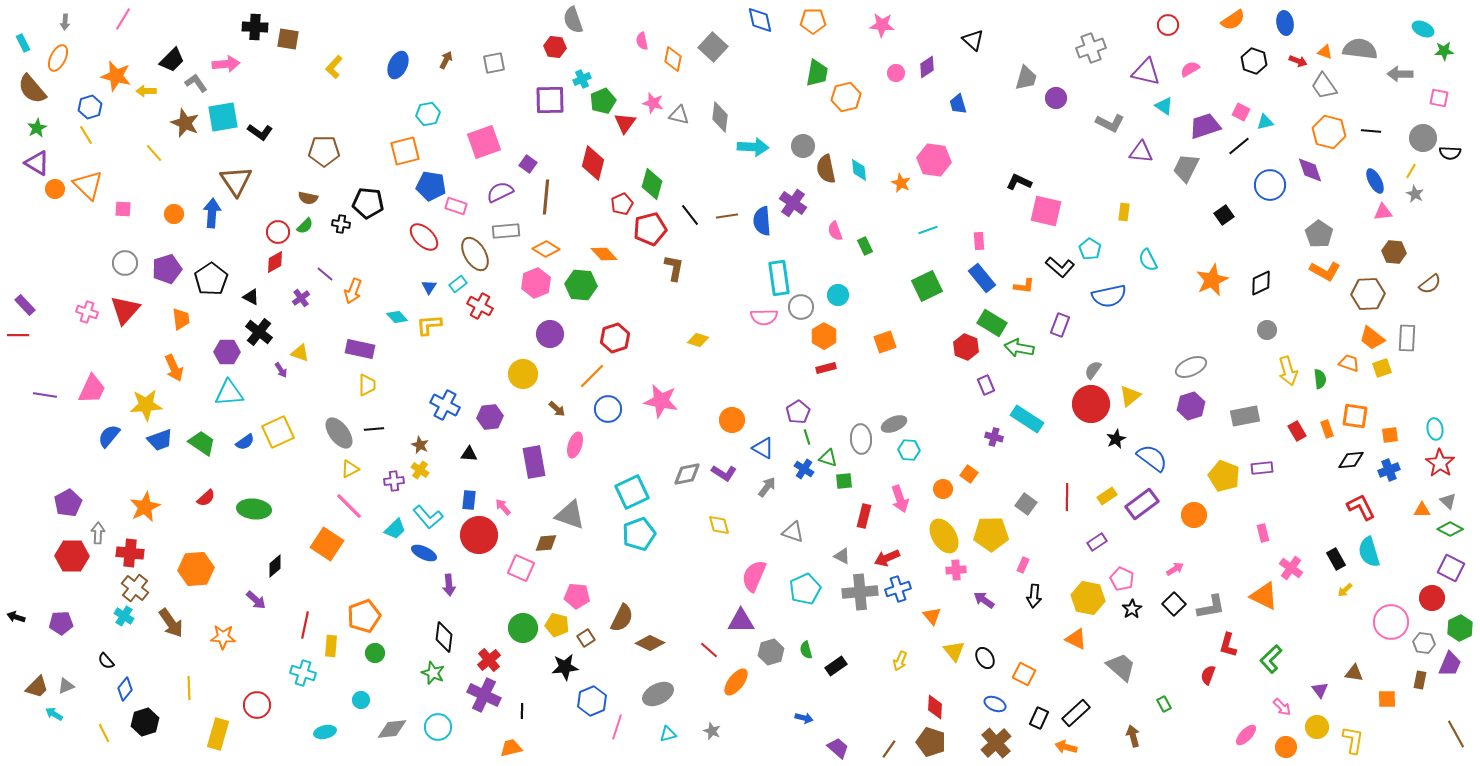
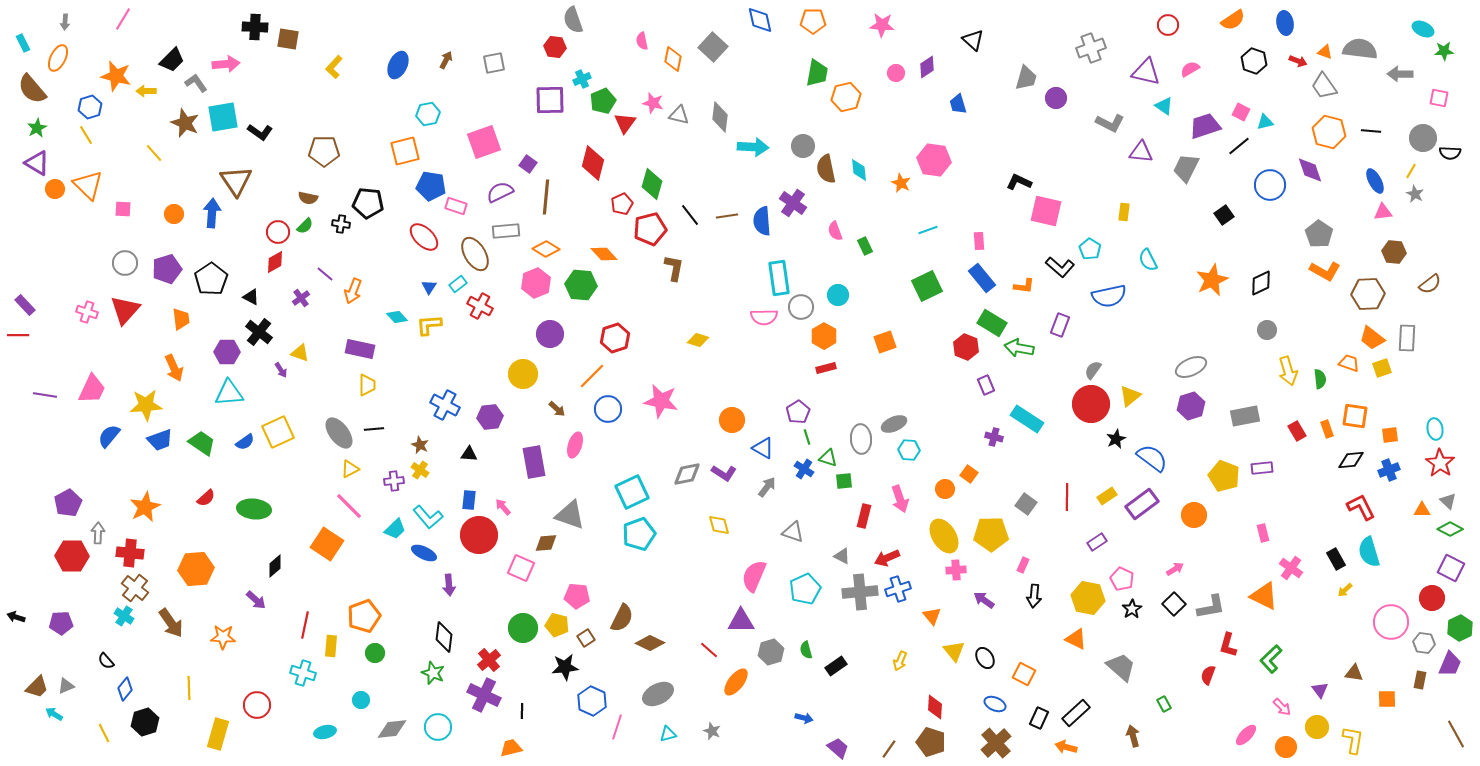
orange circle at (943, 489): moved 2 px right
blue hexagon at (592, 701): rotated 12 degrees counterclockwise
